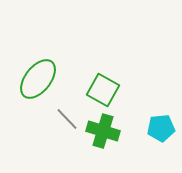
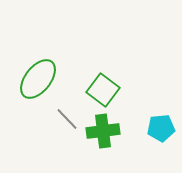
green square: rotated 8 degrees clockwise
green cross: rotated 24 degrees counterclockwise
